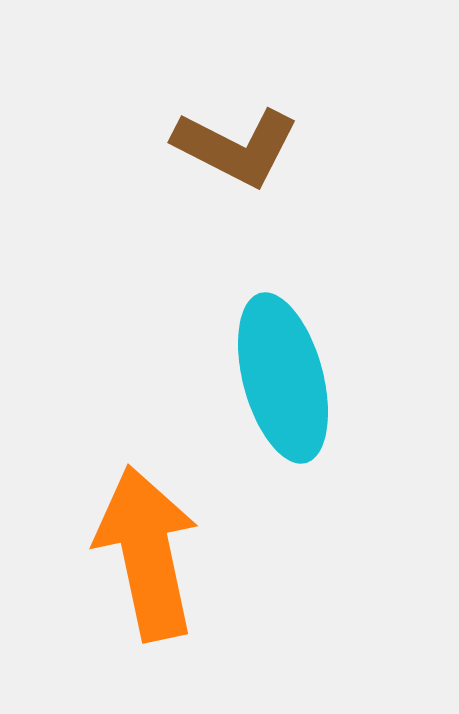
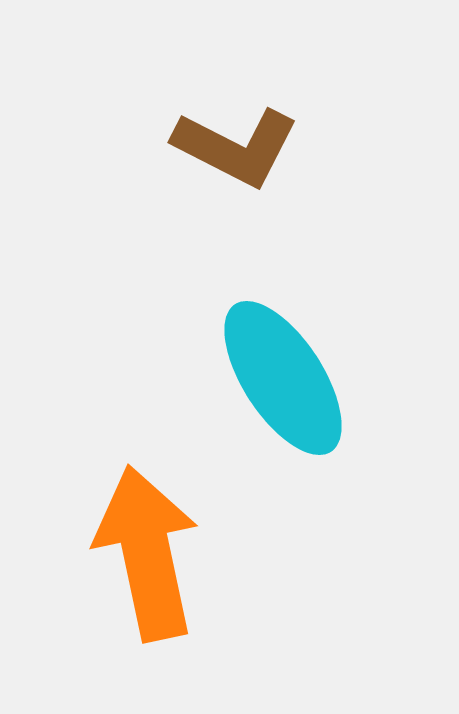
cyan ellipse: rotated 18 degrees counterclockwise
